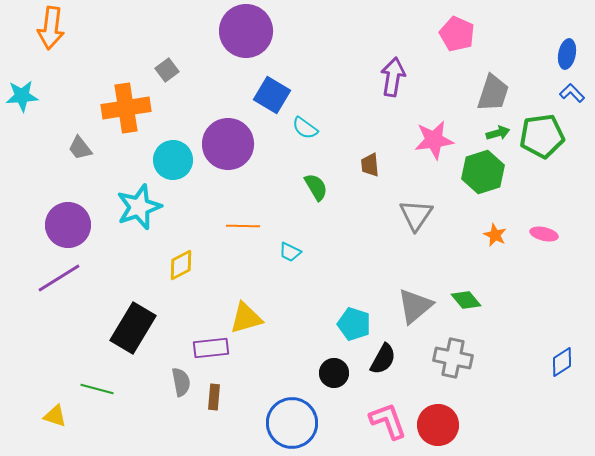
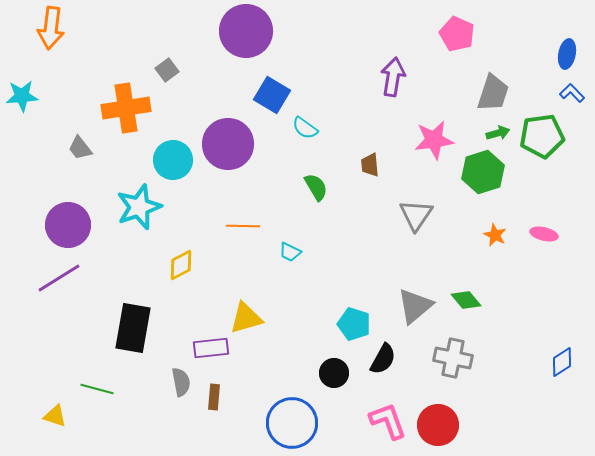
black rectangle at (133, 328): rotated 21 degrees counterclockwise
